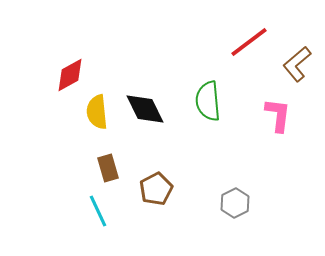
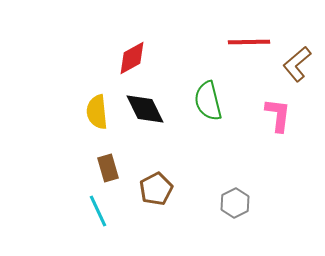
red line: rotated 36 degrees clockwise
red diamond: moved 62 px right, 17 px up
green semicircle: rotated 9 degrees counterclockwise
